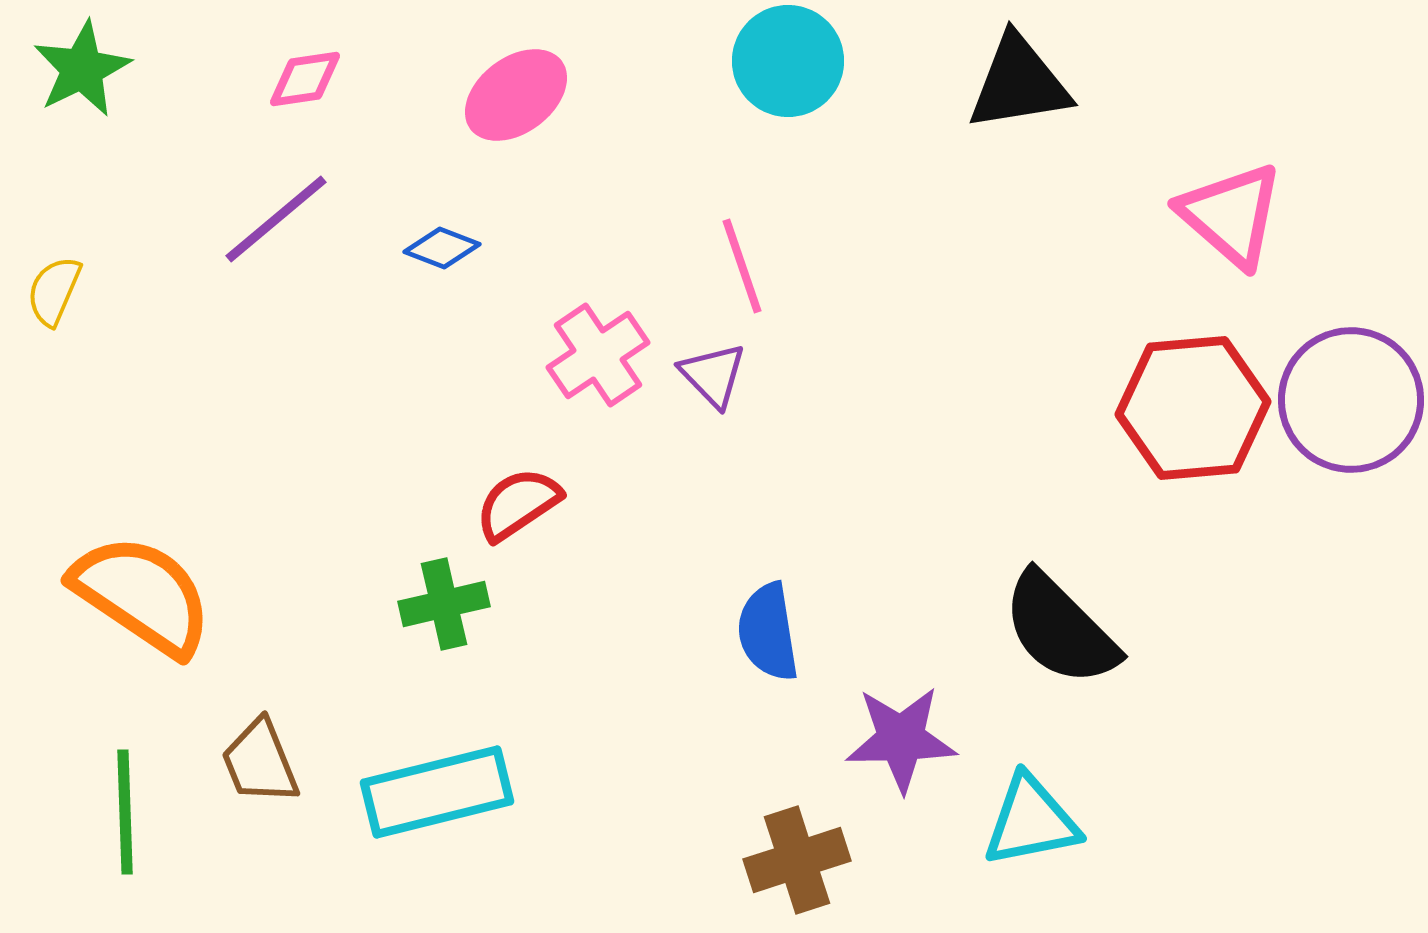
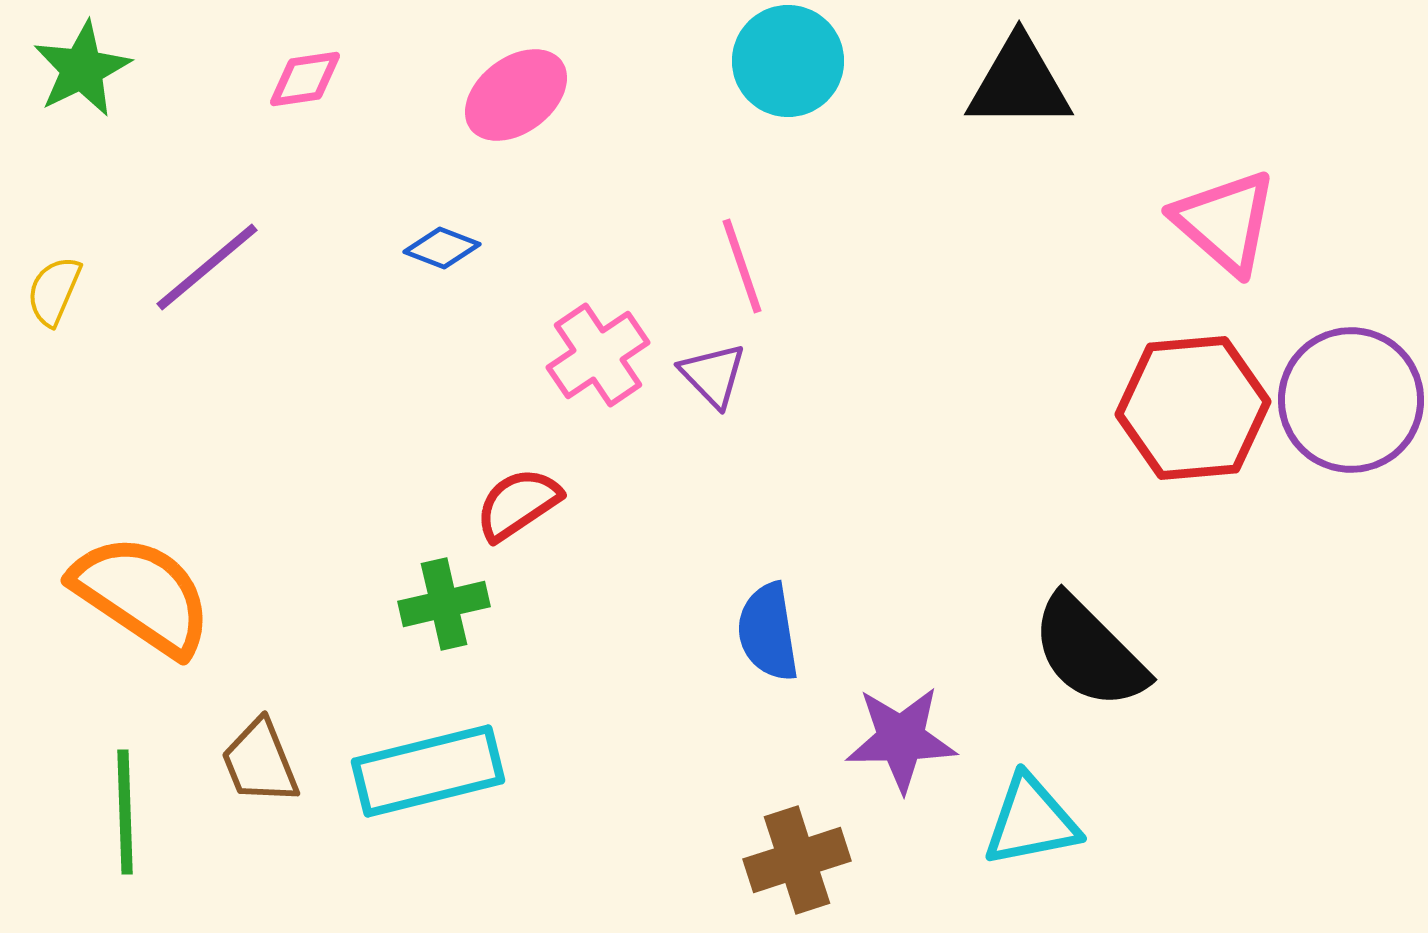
black triangle: rotated 9 degrees clockwise
pink triangle: moved 6 px left, 7 px down
purple line: moved 69 px left, 48 px down
black semicircle: moved 29 px right, 23 px down
cyan rectangle: moved 9 px left, 21 px up
